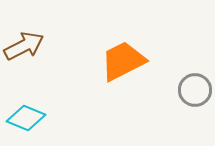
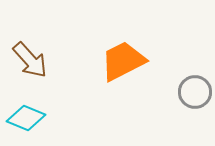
brown arrow: moved 6 px right, 14 px down; rotated 75 degrees clockwise
gray circle: moved 2 px down
